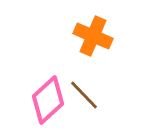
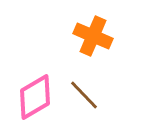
pink diamond: moved 13 px left, 3 px up; rotated 12 degrees clockwise
